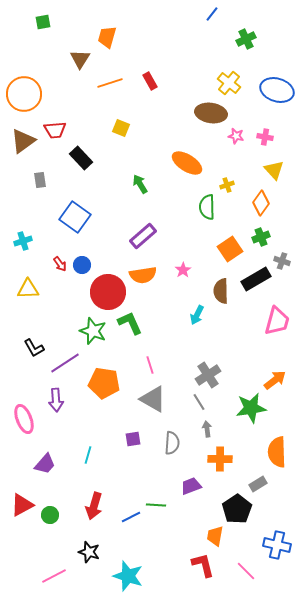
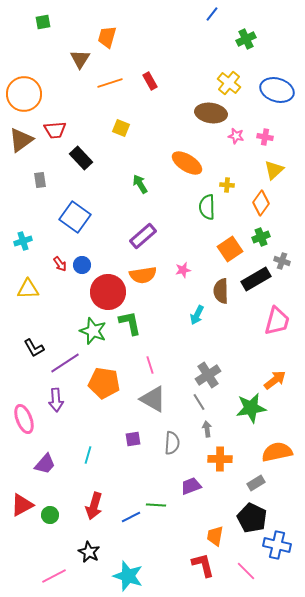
brown triangle at (23, 141): moved 2 px left, 1 px up
yellow triangle at (274, 170): rotated 30 degrees clockwise
yellow cross at (227, 185): rotated 24 degrees clockwise
pink star at (183, 270): rotated 21 degrees clockwise
green L-shape at (130, 323): rotated 12 degrees clockwise
orange semicircle at (277, 452): rotated 80 degrees clockwise
gray rectangle at (258, 484): moved 2 px left, 1 px up
black pentagon at (237, 509): moved 15 px right, 9 px down; rotated 12 degrees counterclockwise
black star at (89, 552): rotated 10 degrees clockwise
